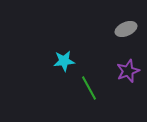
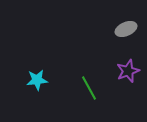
cyan star: moved 27 px left, 19 px down
